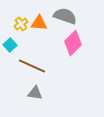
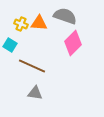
yellow cross: rotated 32 degrees counterclockwise
cyan square: rotated 16 degrees counterclockwise
